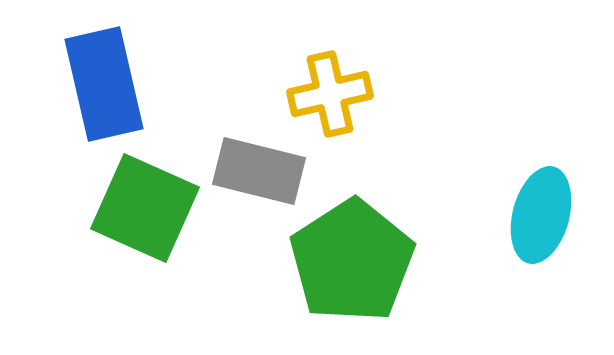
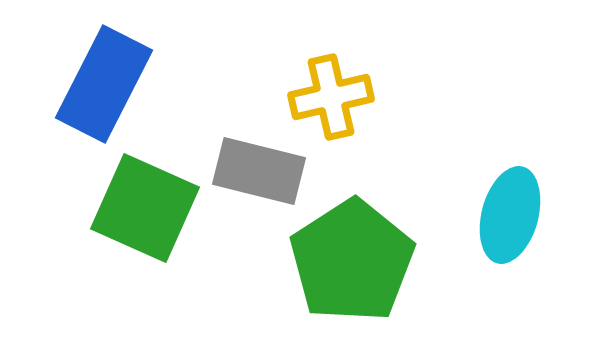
blue rectangle: rotated 40 degrees clockwise
yellow cross: moved 1 px right, 3 px down
cyan ellipse: moved 31 px left
